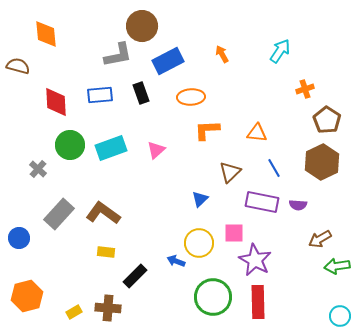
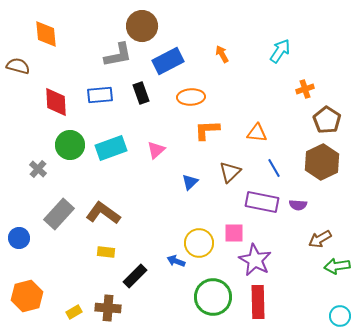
blue triangle at (200, 199): moved 10 px left, 17 px up
